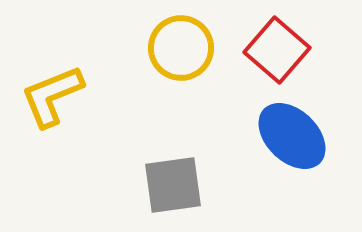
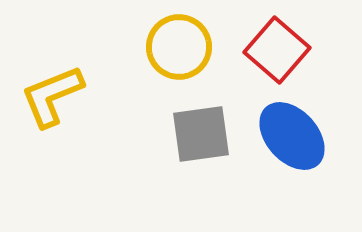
yellow circle: moved 2 px left, 1 px up
blue ellipse: rotated 4 degrees clockwise
gray square: moved 28 px right, 51 px up
